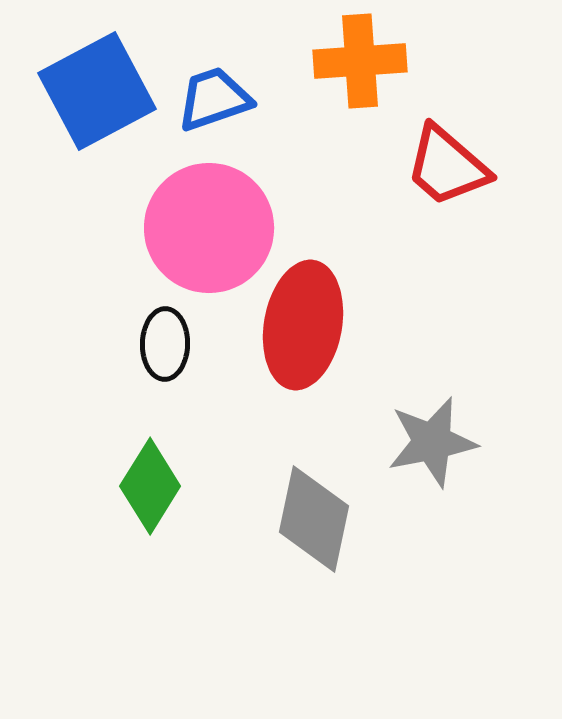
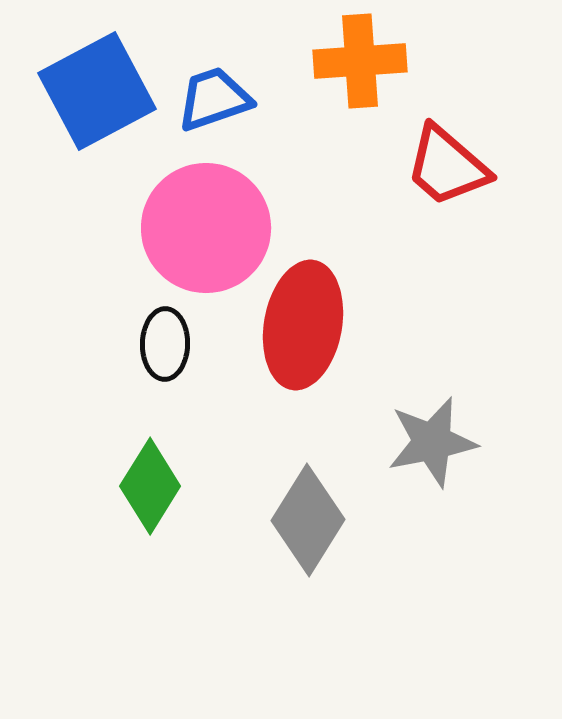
pink circle: moved 3 px left
gray diamond: moved 6 px left, 1 px down; rotated 20 degrees clockwise
